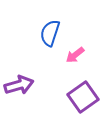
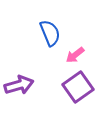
blue semicircle: rotated 140 degrees clockwise
purple square: moved 5 px left, 10 px up
